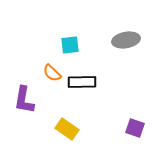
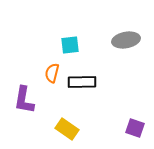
orange semicircle: rotated 60 degrees clockwise
